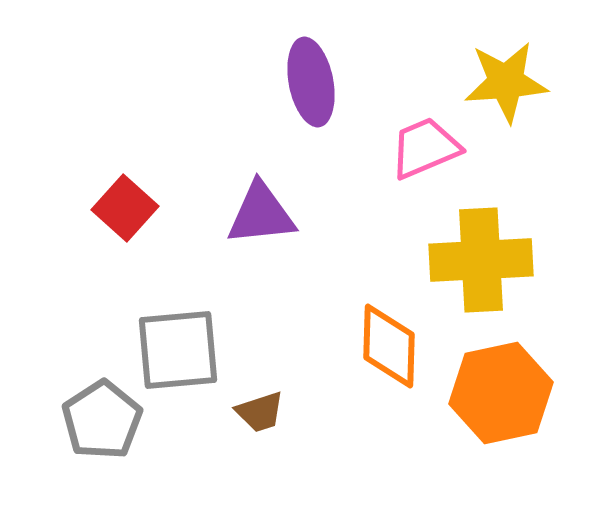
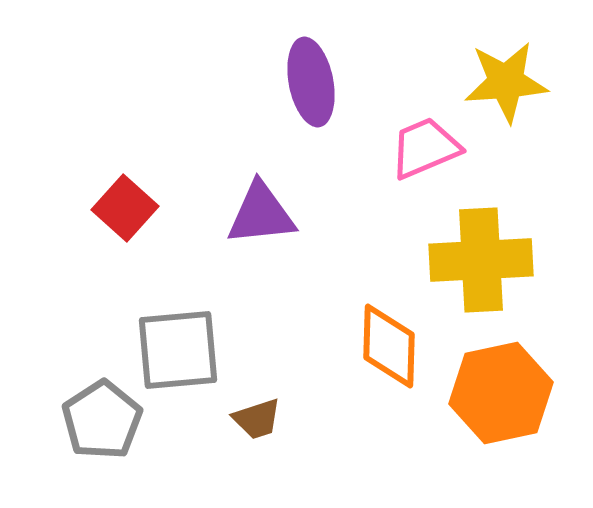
brown trapezoid: moved 3 px left, 7 px down
